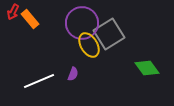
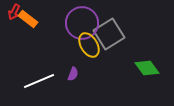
red arrow: moved 1 px right
orange rectangle: moved 2 px left; rotated 12 degrees counterclockwise
